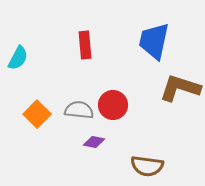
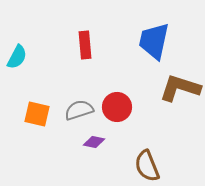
cyan semicircle: moved 1 px left, 1 px up
red circle: moved 4 px right, 2 px down
gray semicircle: rotated 24 degrees counterclockwise
orange square: rotated 32 degrees counterclockwise
brown semicircle: rotated 60 degrees clockwise
